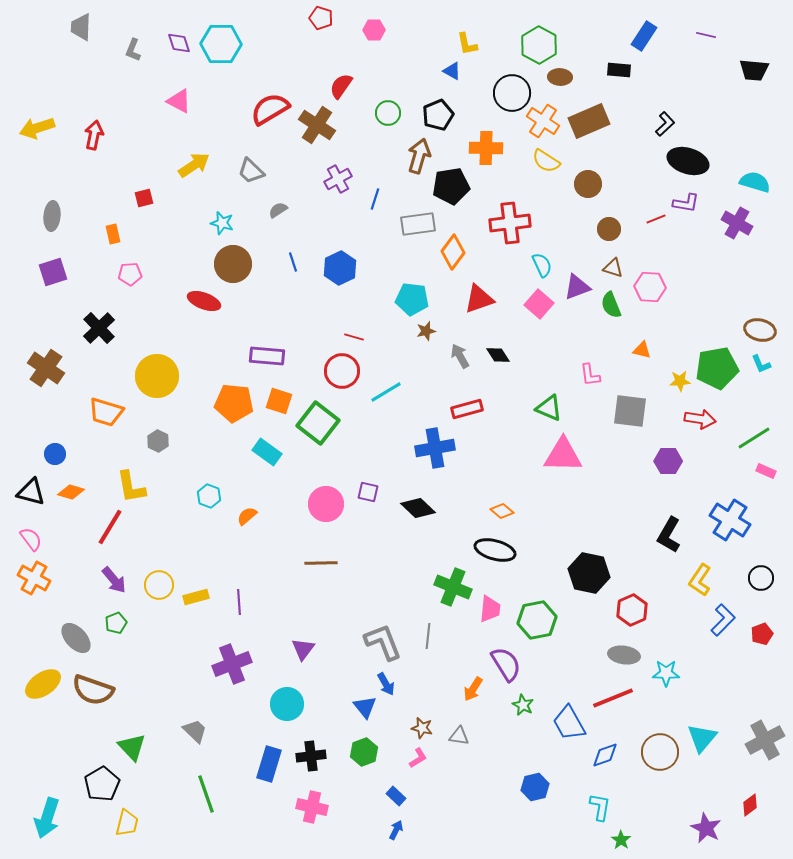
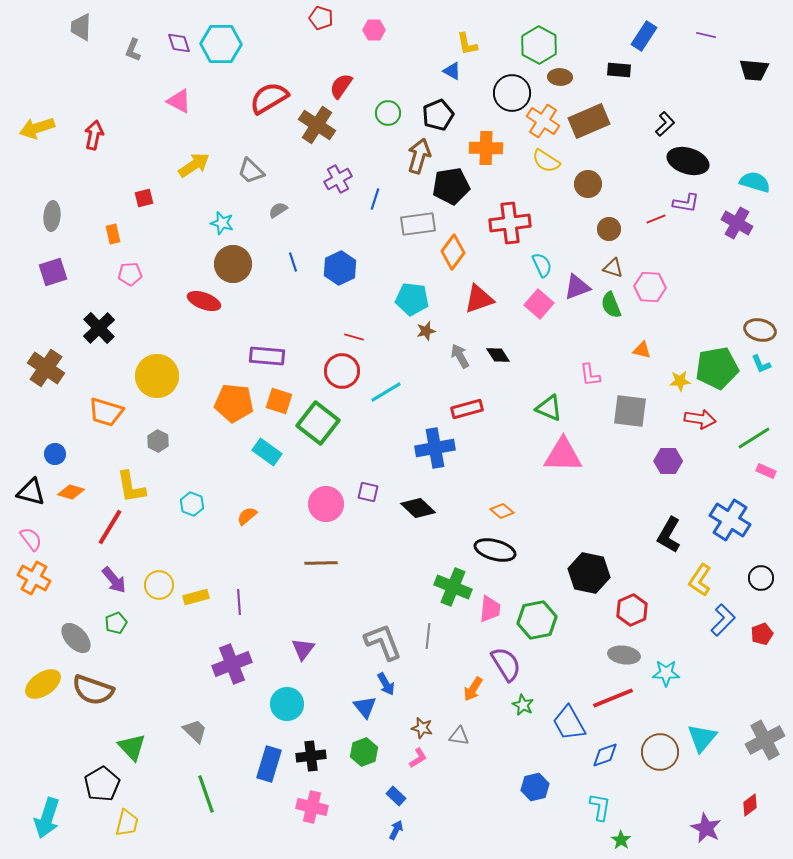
red semicircle at (270, 109): moved 1 px left, 11 px up
cyan hexagon at (209, 496): moved 17 px left, 8 px down
